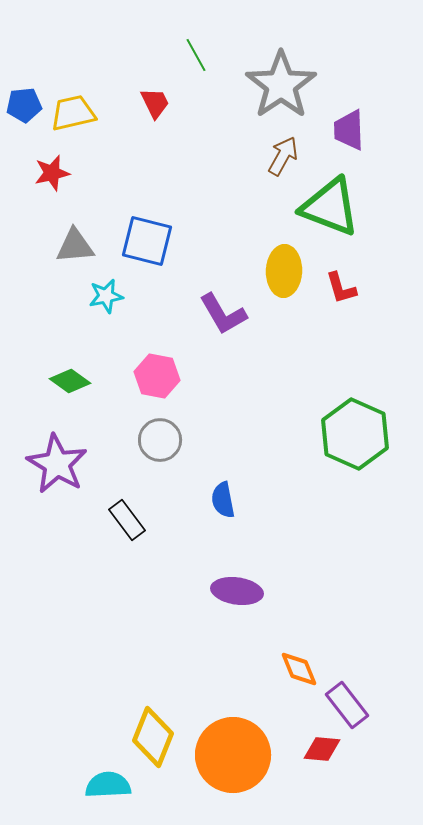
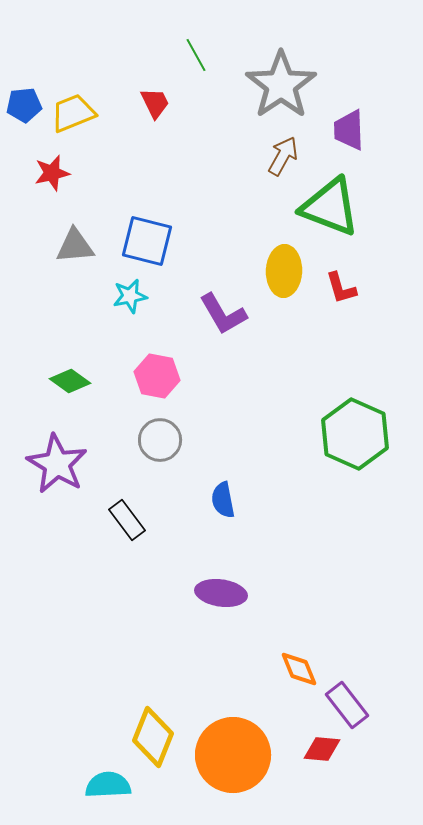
yellow trapezoid: rotated 9 degrees counterclockwise
cyan star: moved 24 px right
purple ellipse: moved 16 px left, 2 px down
